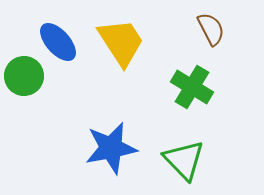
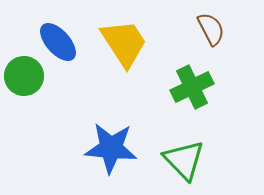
yellow trapezoid: moved 3 px right, 1 px down
green cross: rotated 33 degrees clockwise
blue star: rotated 16 degrees clockwise
